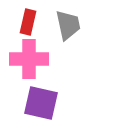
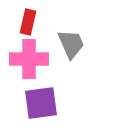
gray trapezoid: moved 3 px right, 19 px down; rotated 12 degrees counterclockwise
purple square: rotated 21 degrees counterclockwise
